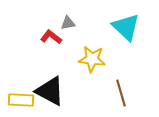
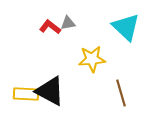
red L-shape: moved 1 px left, 10 px up
yellow star: rotated 12 degrees counterclockwise
yellow rectangle: moved 5 px right, 6 px up
